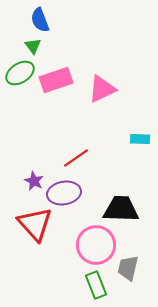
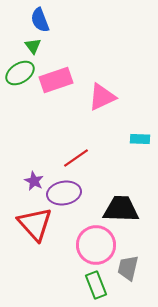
pink triangle: moved 8 px down
